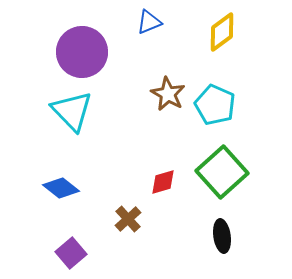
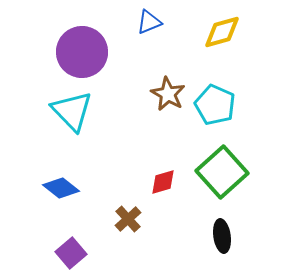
yellow diamond: rotated 21 degrees clockwise
